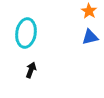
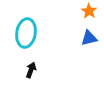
blue triangle: moved 1 px left, 1 px down
